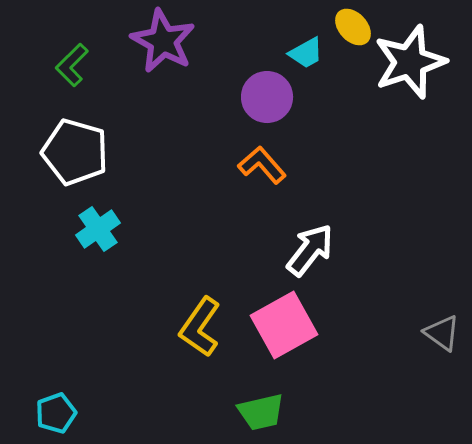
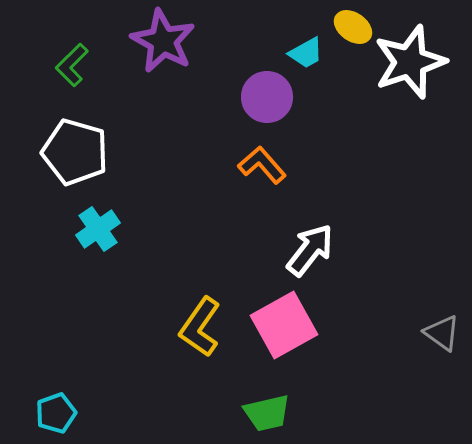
yellow ellipse: rotated 12 degrees counterclockwise
green trapezoid: moved 6 px right, 1 px down
